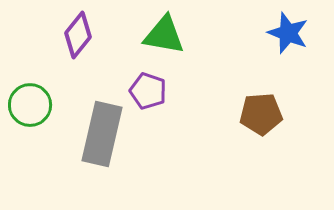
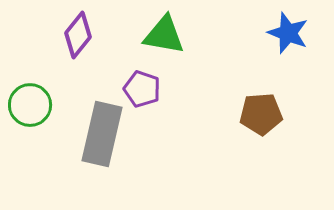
purple pentagon: moved 6 px left, 2 px up
